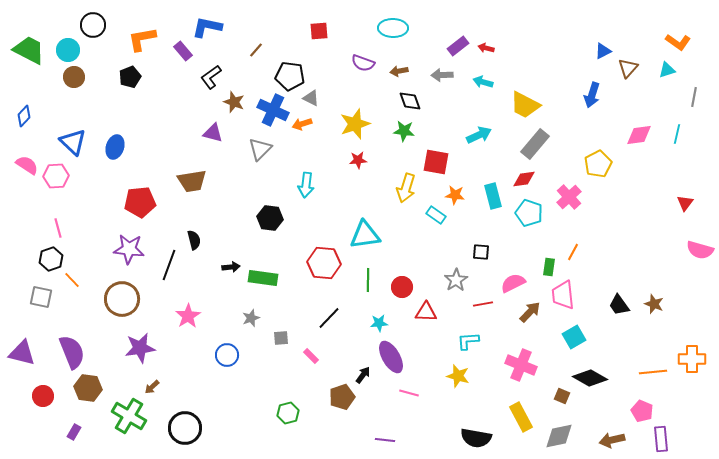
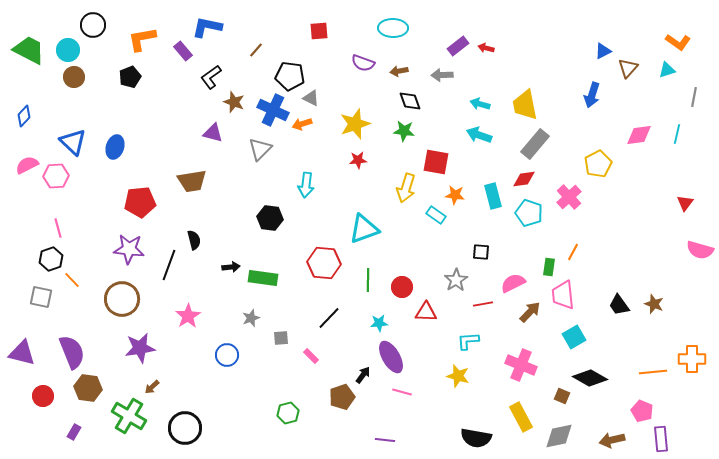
cyan arrow at (483, 82): moved 3 px left, 22 px down
yellow trapezoid at (525, 105): rotated 52 degrees clockwise
cyan arrow at (479, 135): rotated 135 degrees counterclockwise
pink semicircle at (27, 165): rotated 60 degrees counterclockwise
cyan triangle at (365, 235): moved 1 px left, 6 px up; rotated 12 degrees counterclockwise
pink line at (409, 393): moved 7 px left, 1 px up
